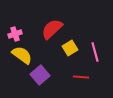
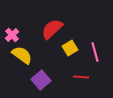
pink cross: moved 3 px left, 1 px down; rotated 24 degrees counterclockwise
purple square: moved 1 px right, 5 px down
